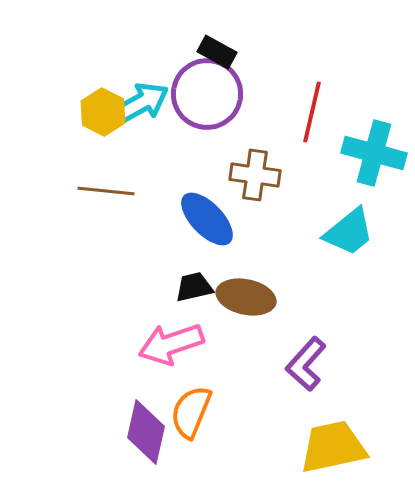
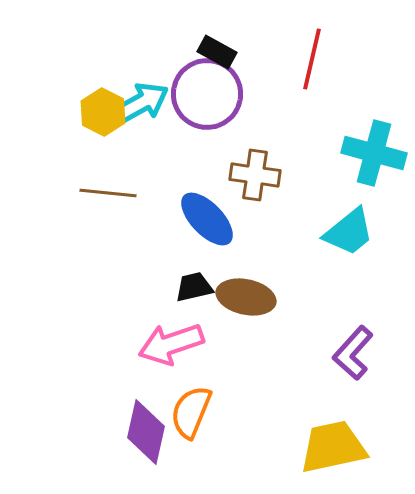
red line: moved 53 px up
brown line: moved 2 px right, 2 px down
purple L-shape: moved 47 px right, 11 px up
